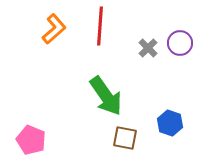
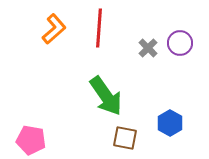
red line: moved 1 px left, 2 px down
blue hexagon: rotated 10 degrees clockwise
pink pentagon: rotated 12 degrees counterclockwise
